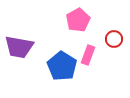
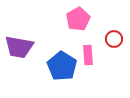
pink pentagon: moved 1 px up
pink rectangle: rotated 24 degrees counterclockwise
